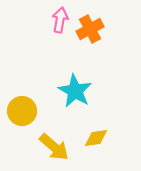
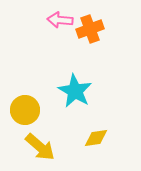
pink arrow: rotated 95 degrees counterclockwise
orange cross: rotated 8 degrees clockwise
yellow circle: moved 3 px right, 1 px up
yellow arrow: moved 14 px left
